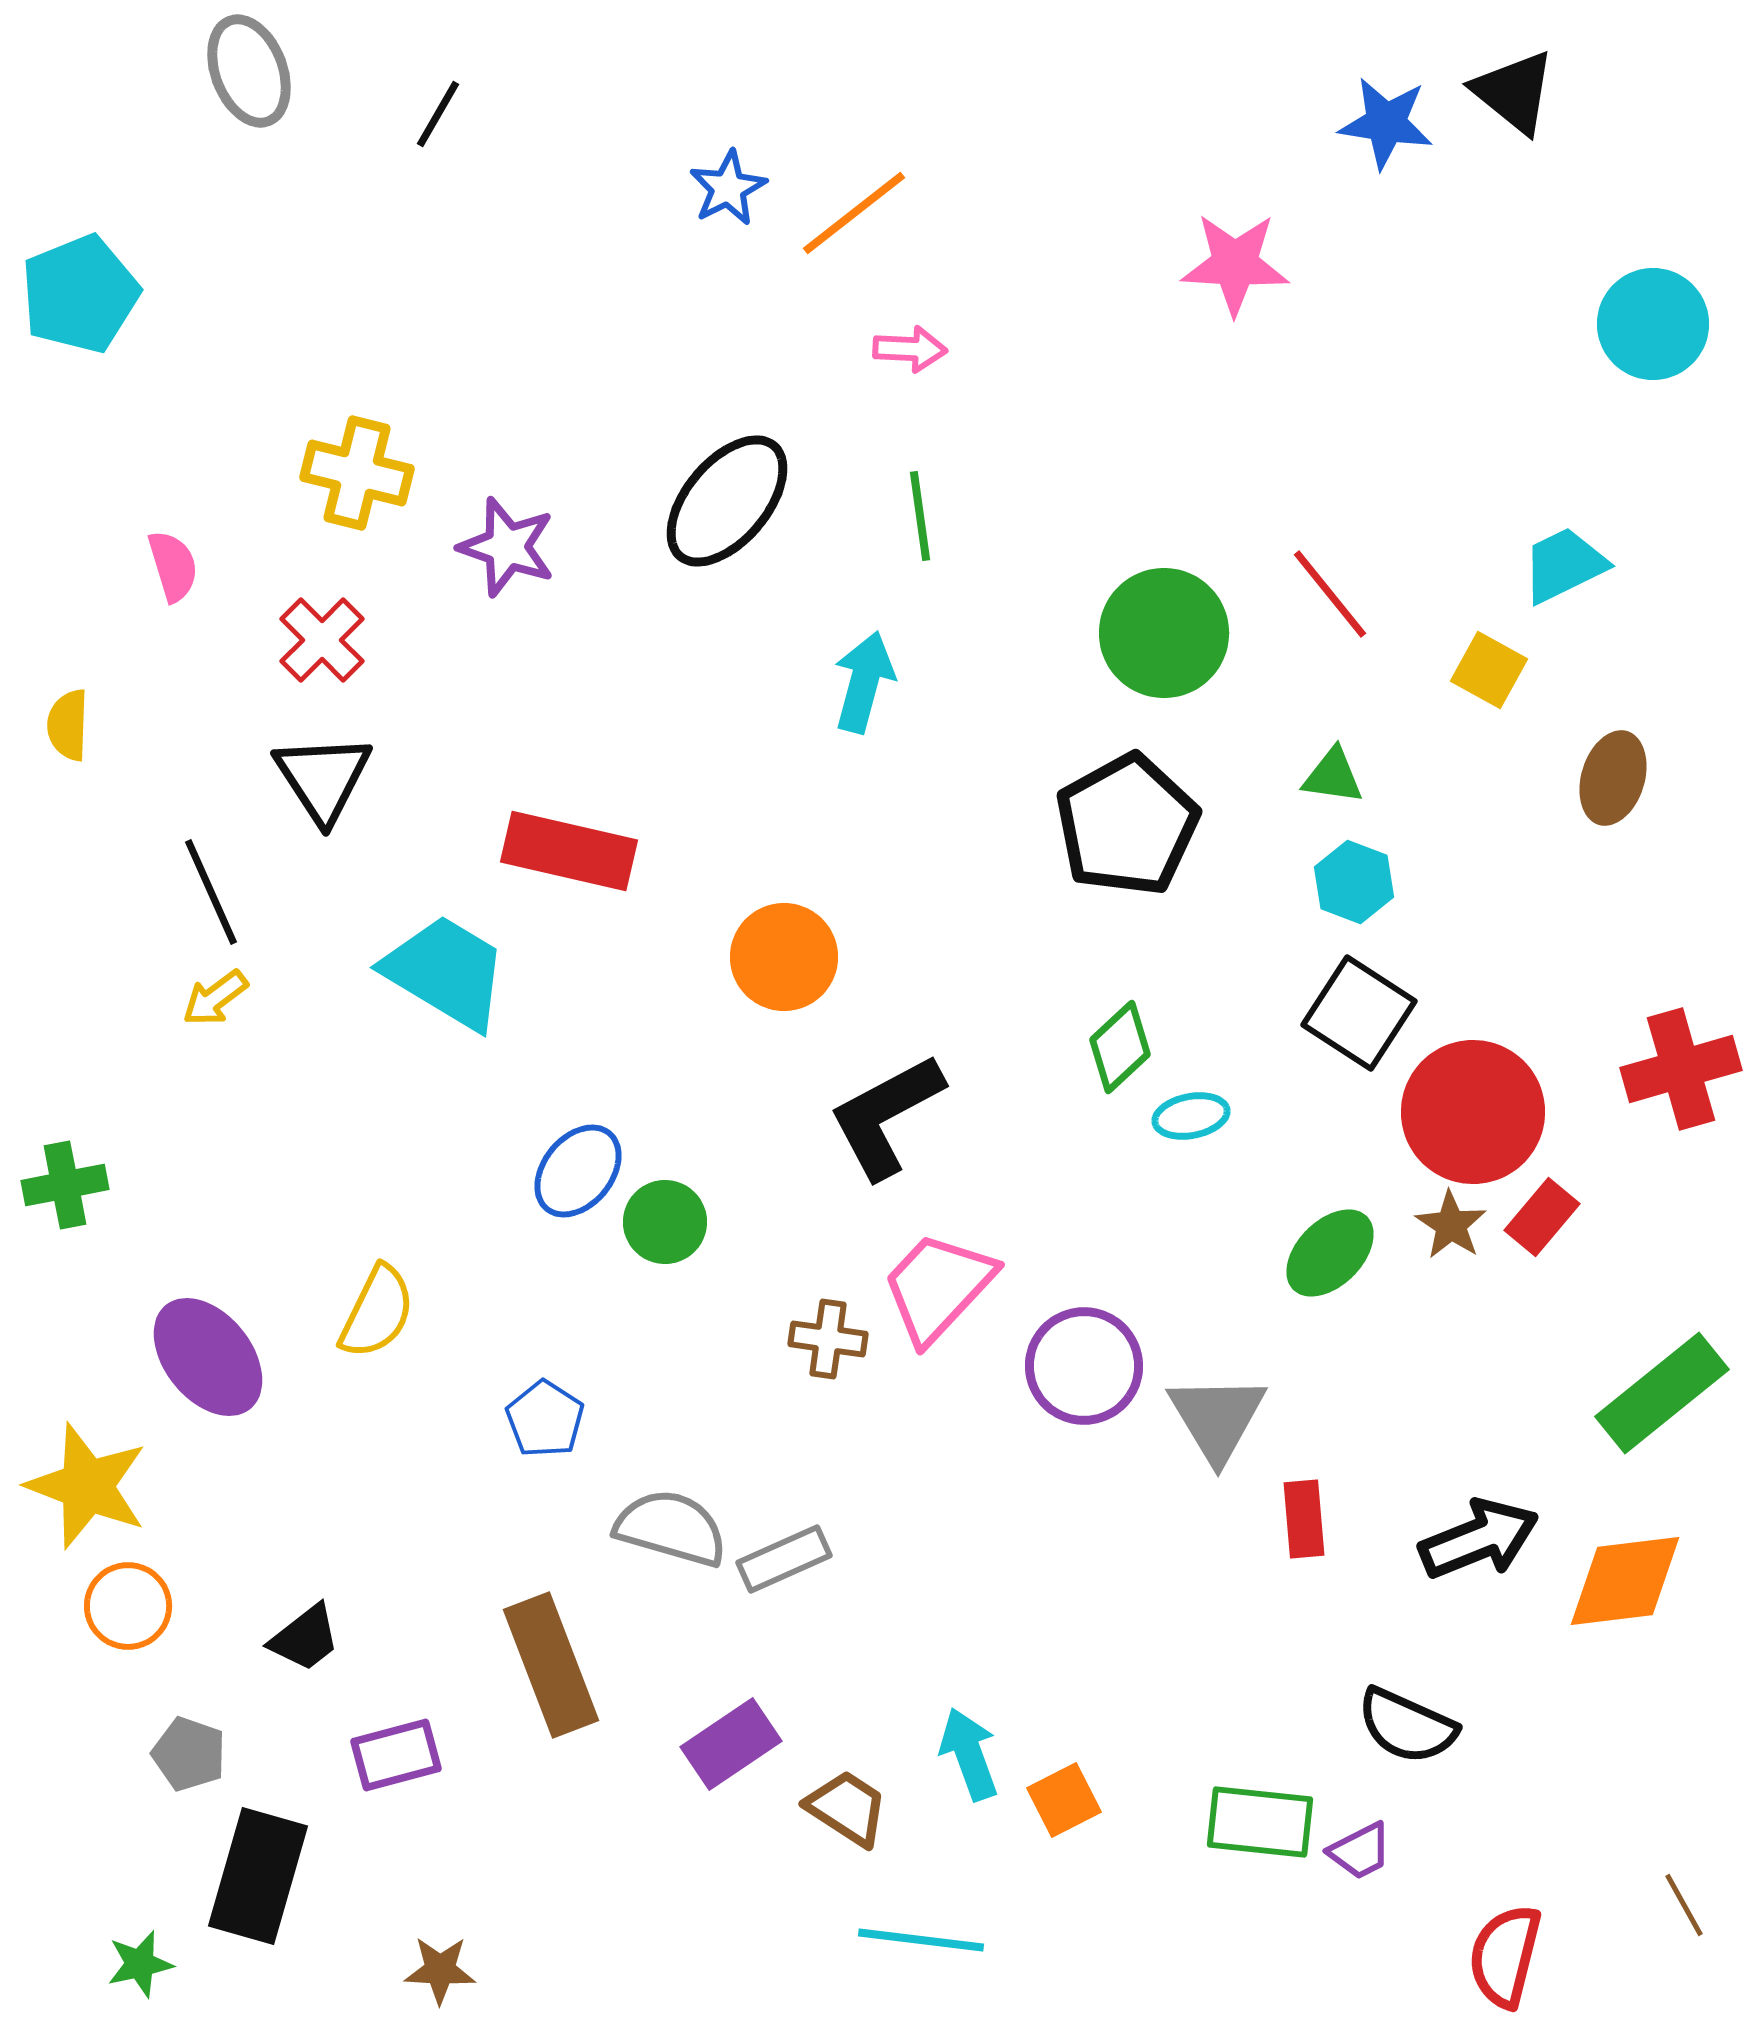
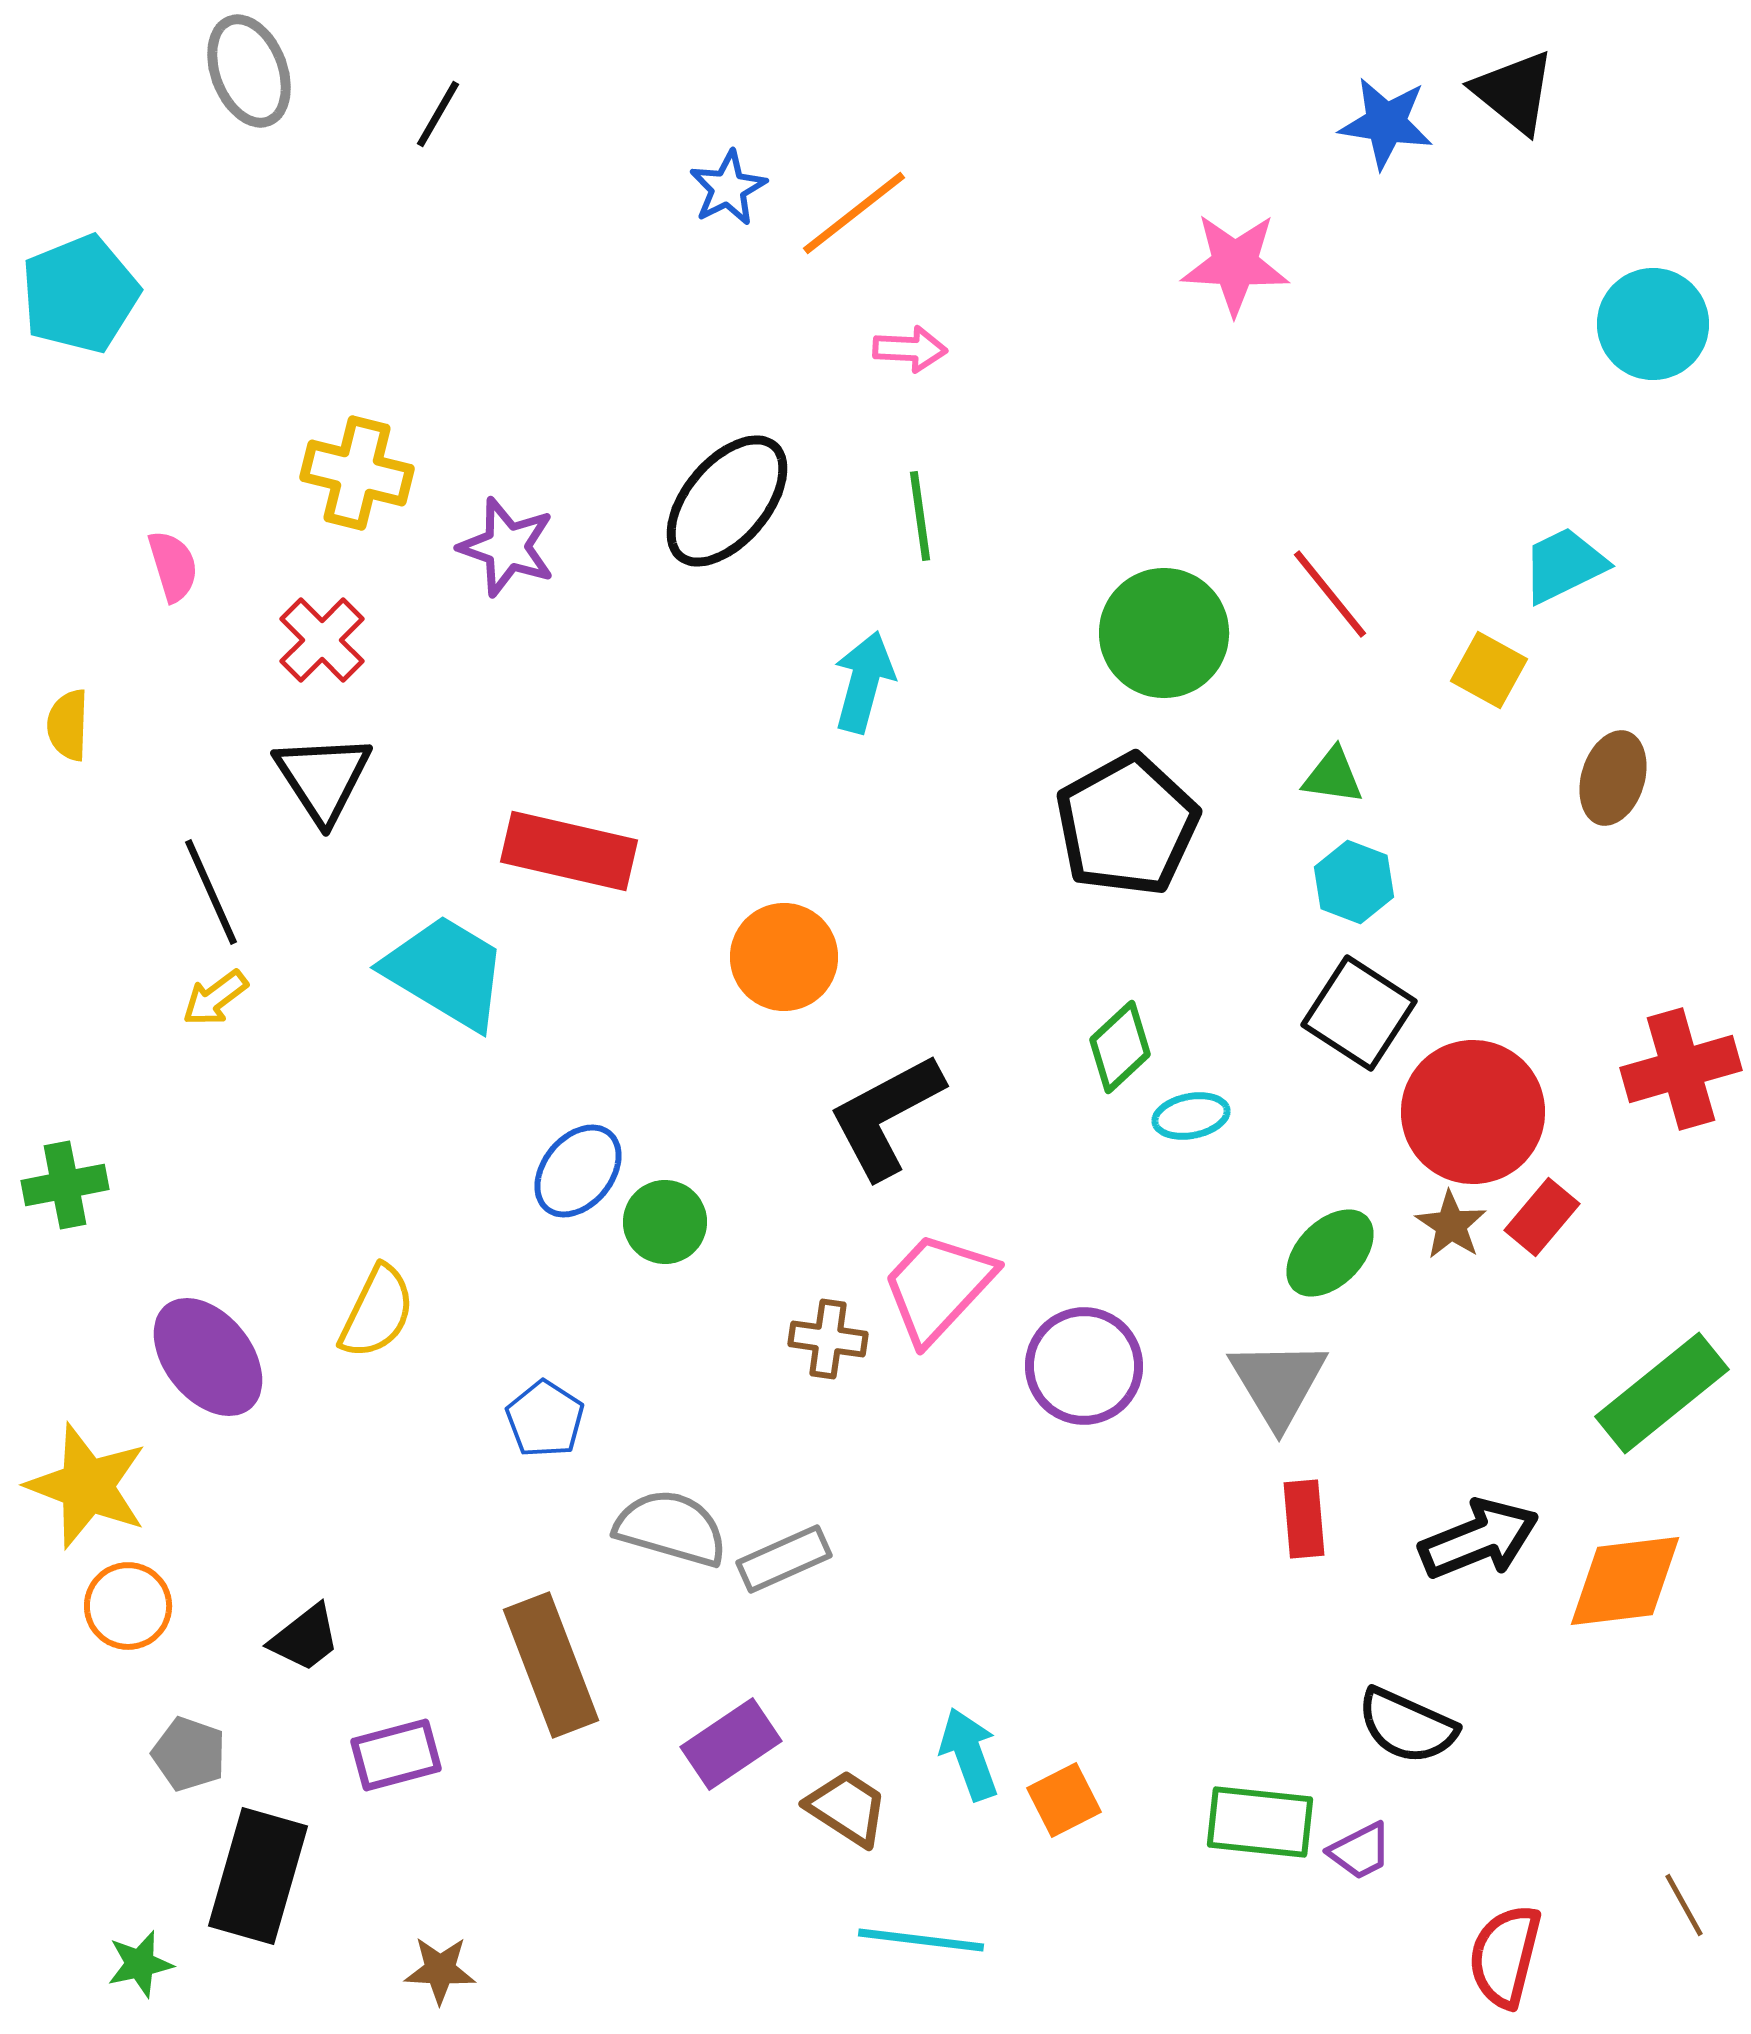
gray triangle at (1217, 1418): moved 61 px right, 35 px up
